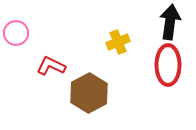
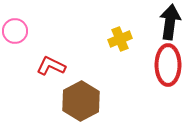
pink circle: moved 1 px left, 2 px up
yellow cross: moved 2 px right, 3 px up
brown hexagon: moved 8 px left, 8 px down
